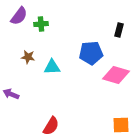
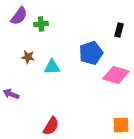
blue pentagon: rotated 15 degrees counterclockwise
